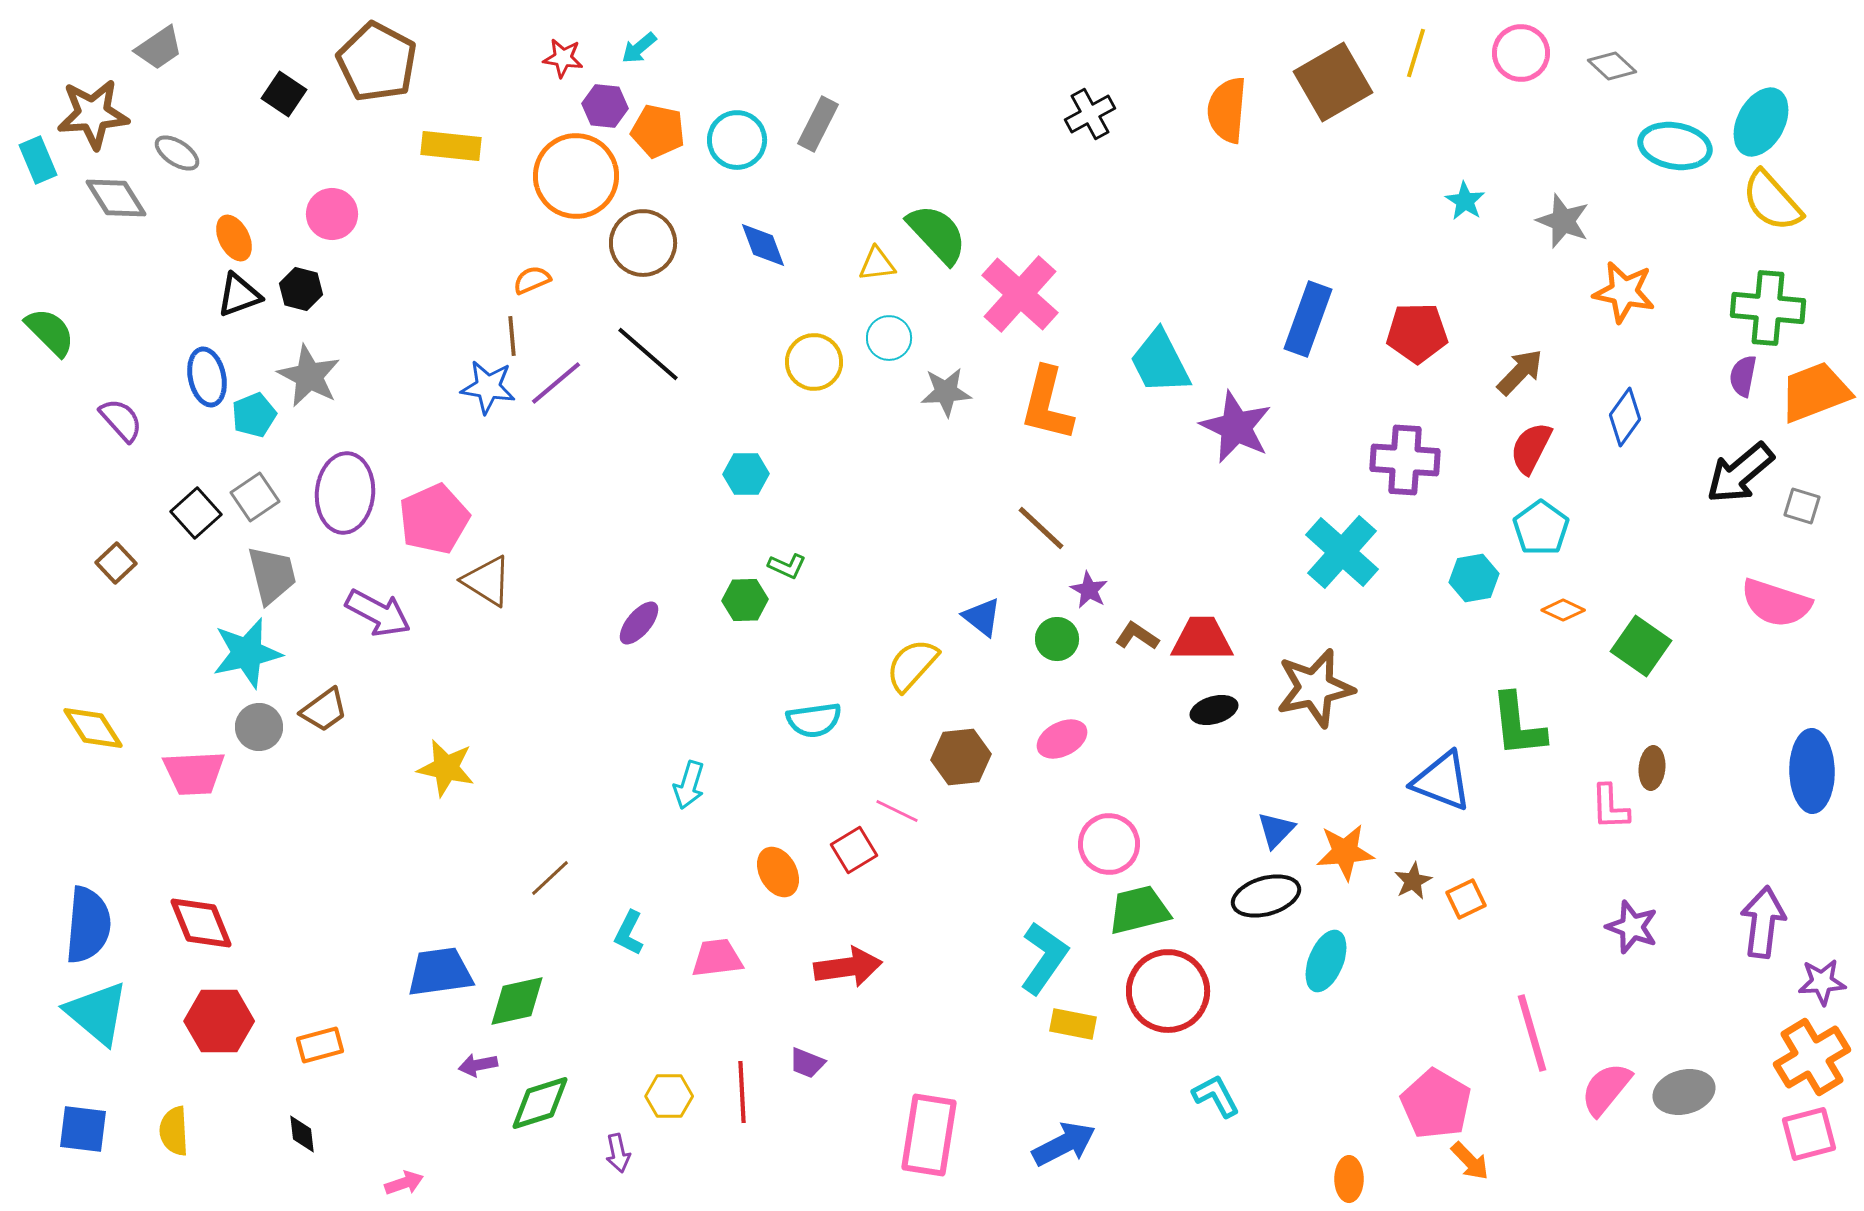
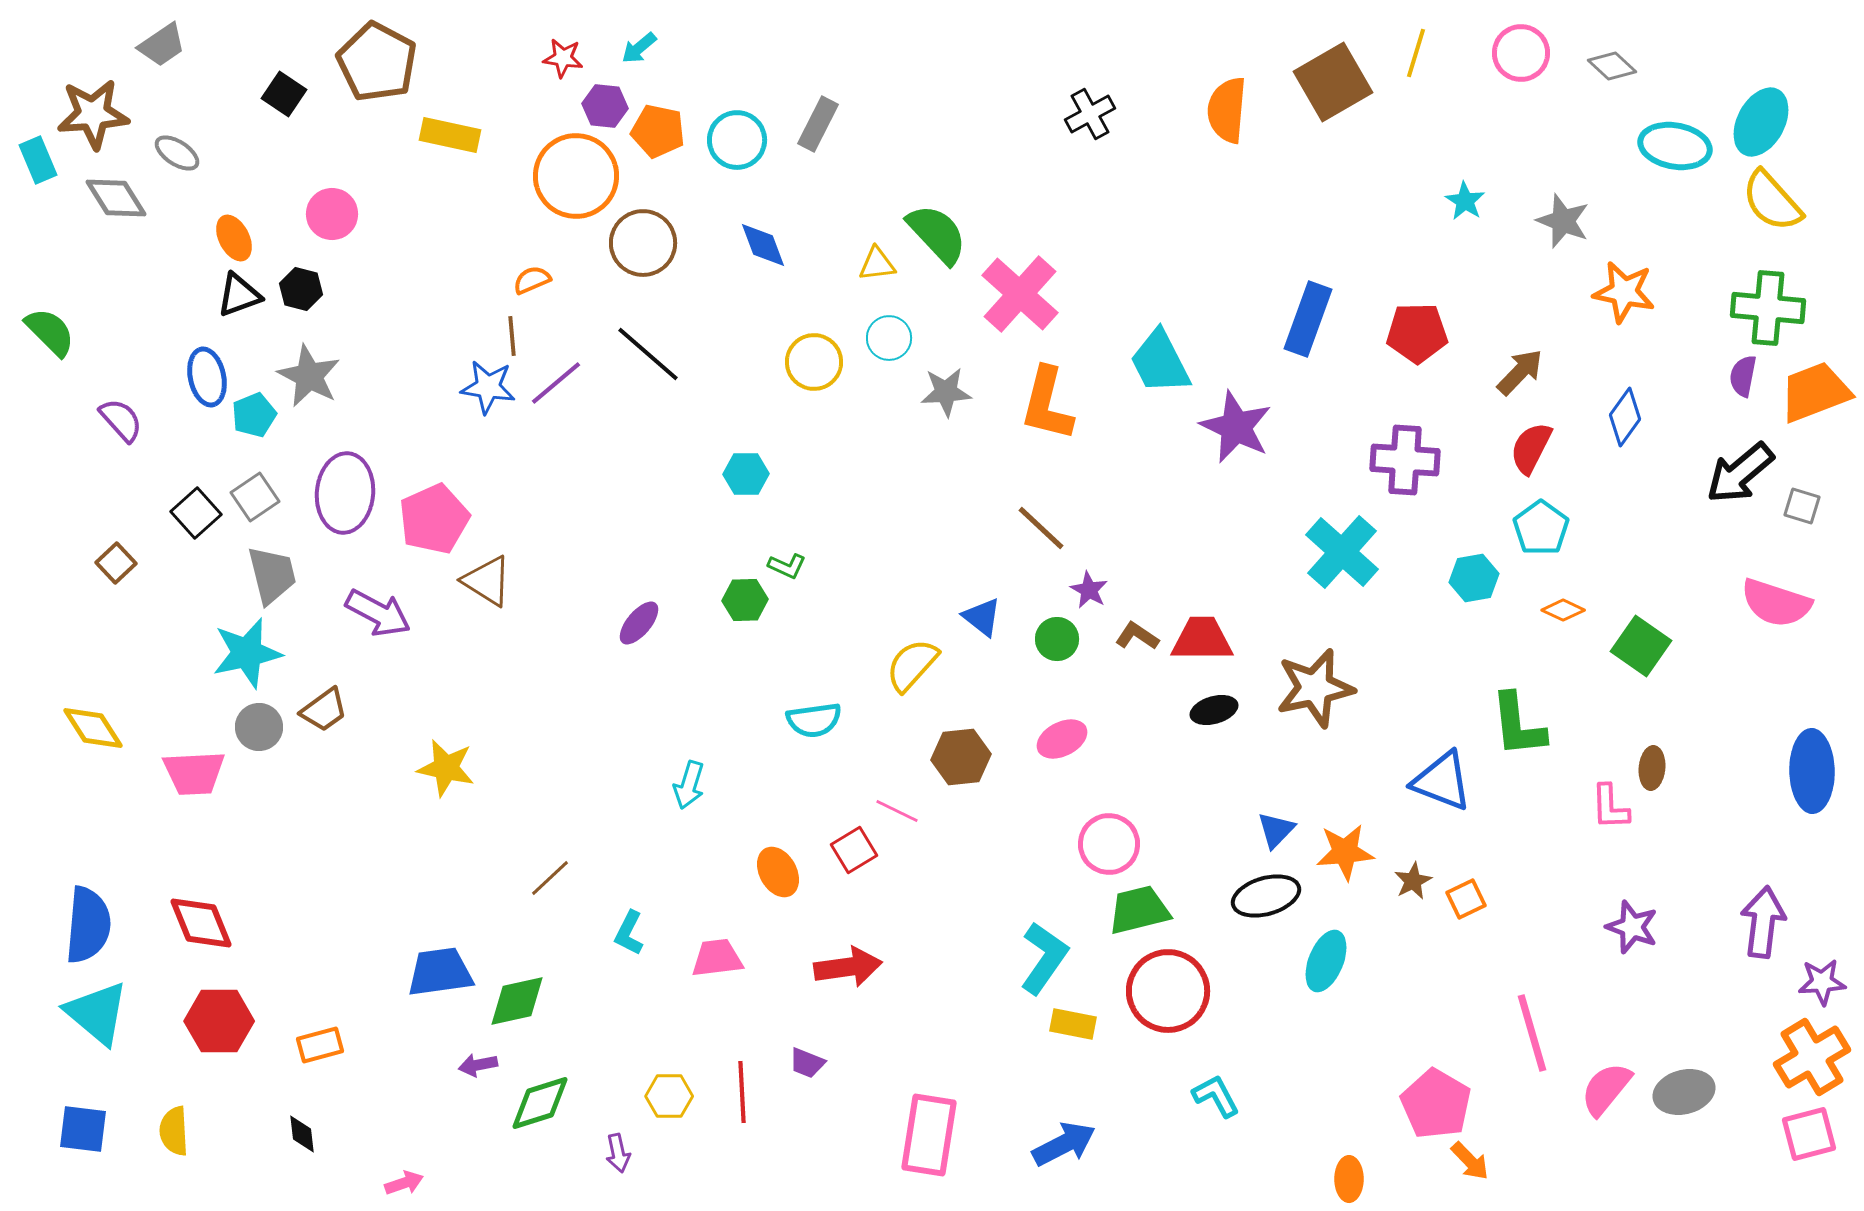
gray trapezoid at (159, 48): moved 3 px right, 3 px up
yellow rectangle at (451, 146): moved 1 px left, 11 px up; rotated 6 degrees clockwise
